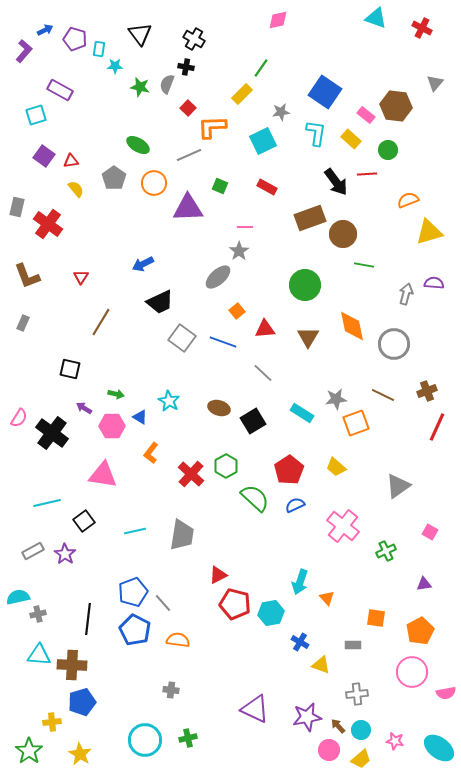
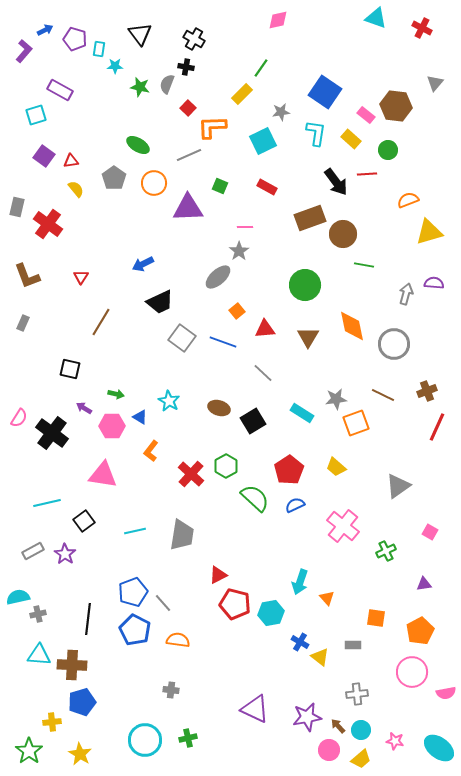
orange L-shape at (151, 453): moved 2 px up
yellow triangle at (321, 665): moved 1 px left, 8 px up; rotated 18 degrees clockwise
